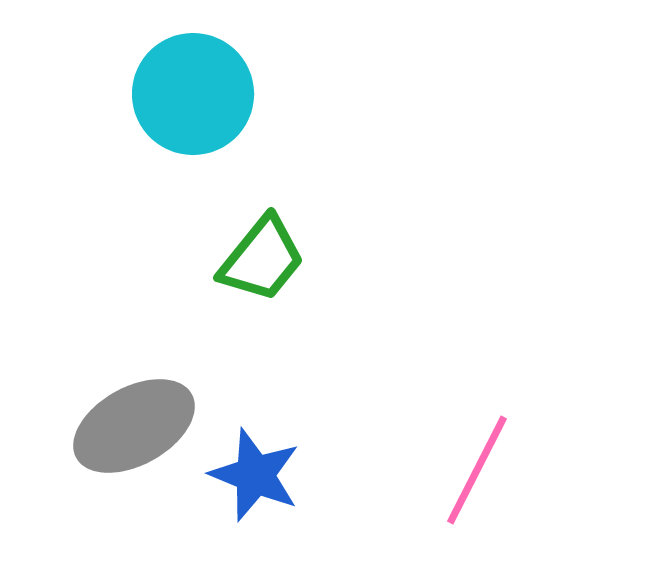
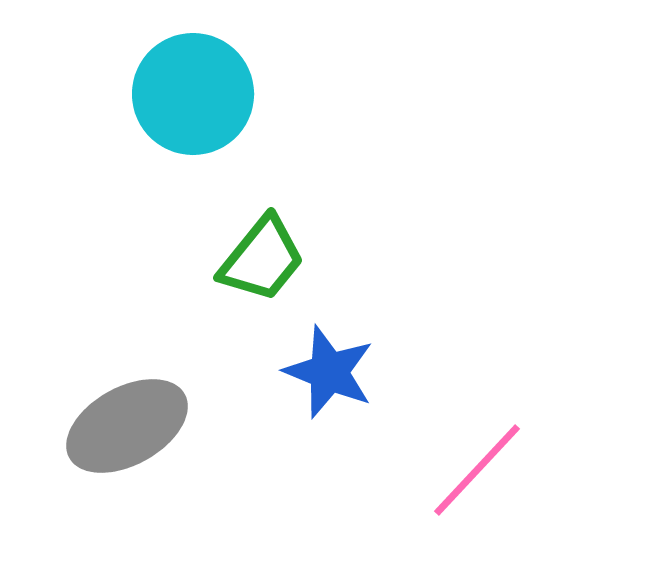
gray ellipse: moved 7 px left
pink line: rotated 16 degrees clockwise
blue star: moved 74 px right, 103 px up
